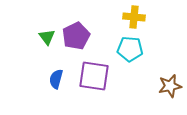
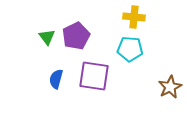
brown star: moved 1 px down; rotated 15 degrees counterclockwise
